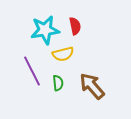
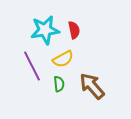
red semicircle: moved 1 px left, 4 px down
yellow semicircle: moved 5 px down; rotated 15 degrees counterclockwise
purple line: moved 5 px up
green semicircle: moved 1 px right, 1 px down
